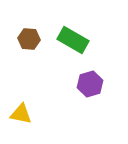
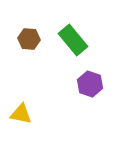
green rectangle: rotated 20 degrees clockwise
purple hexagon: rotated 25 degrees counterclockwise
